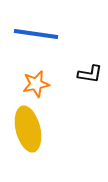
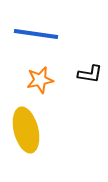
orange star: moved 4 px right, 4 px up
yellow ellipse: moved 2 px left, 1 px down
